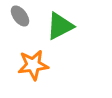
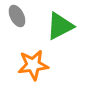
gray ellipse: moved 3 px left; rotated 10 degrees clockwise
